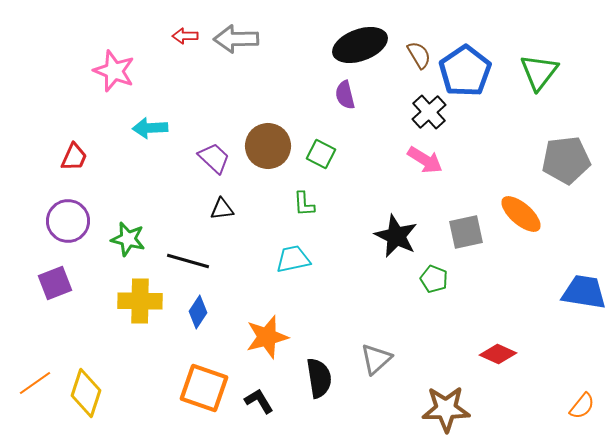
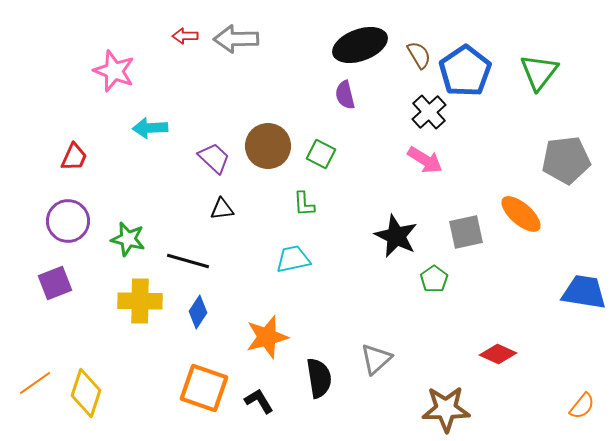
green pentagon: rotated 16 degrees clockwise
